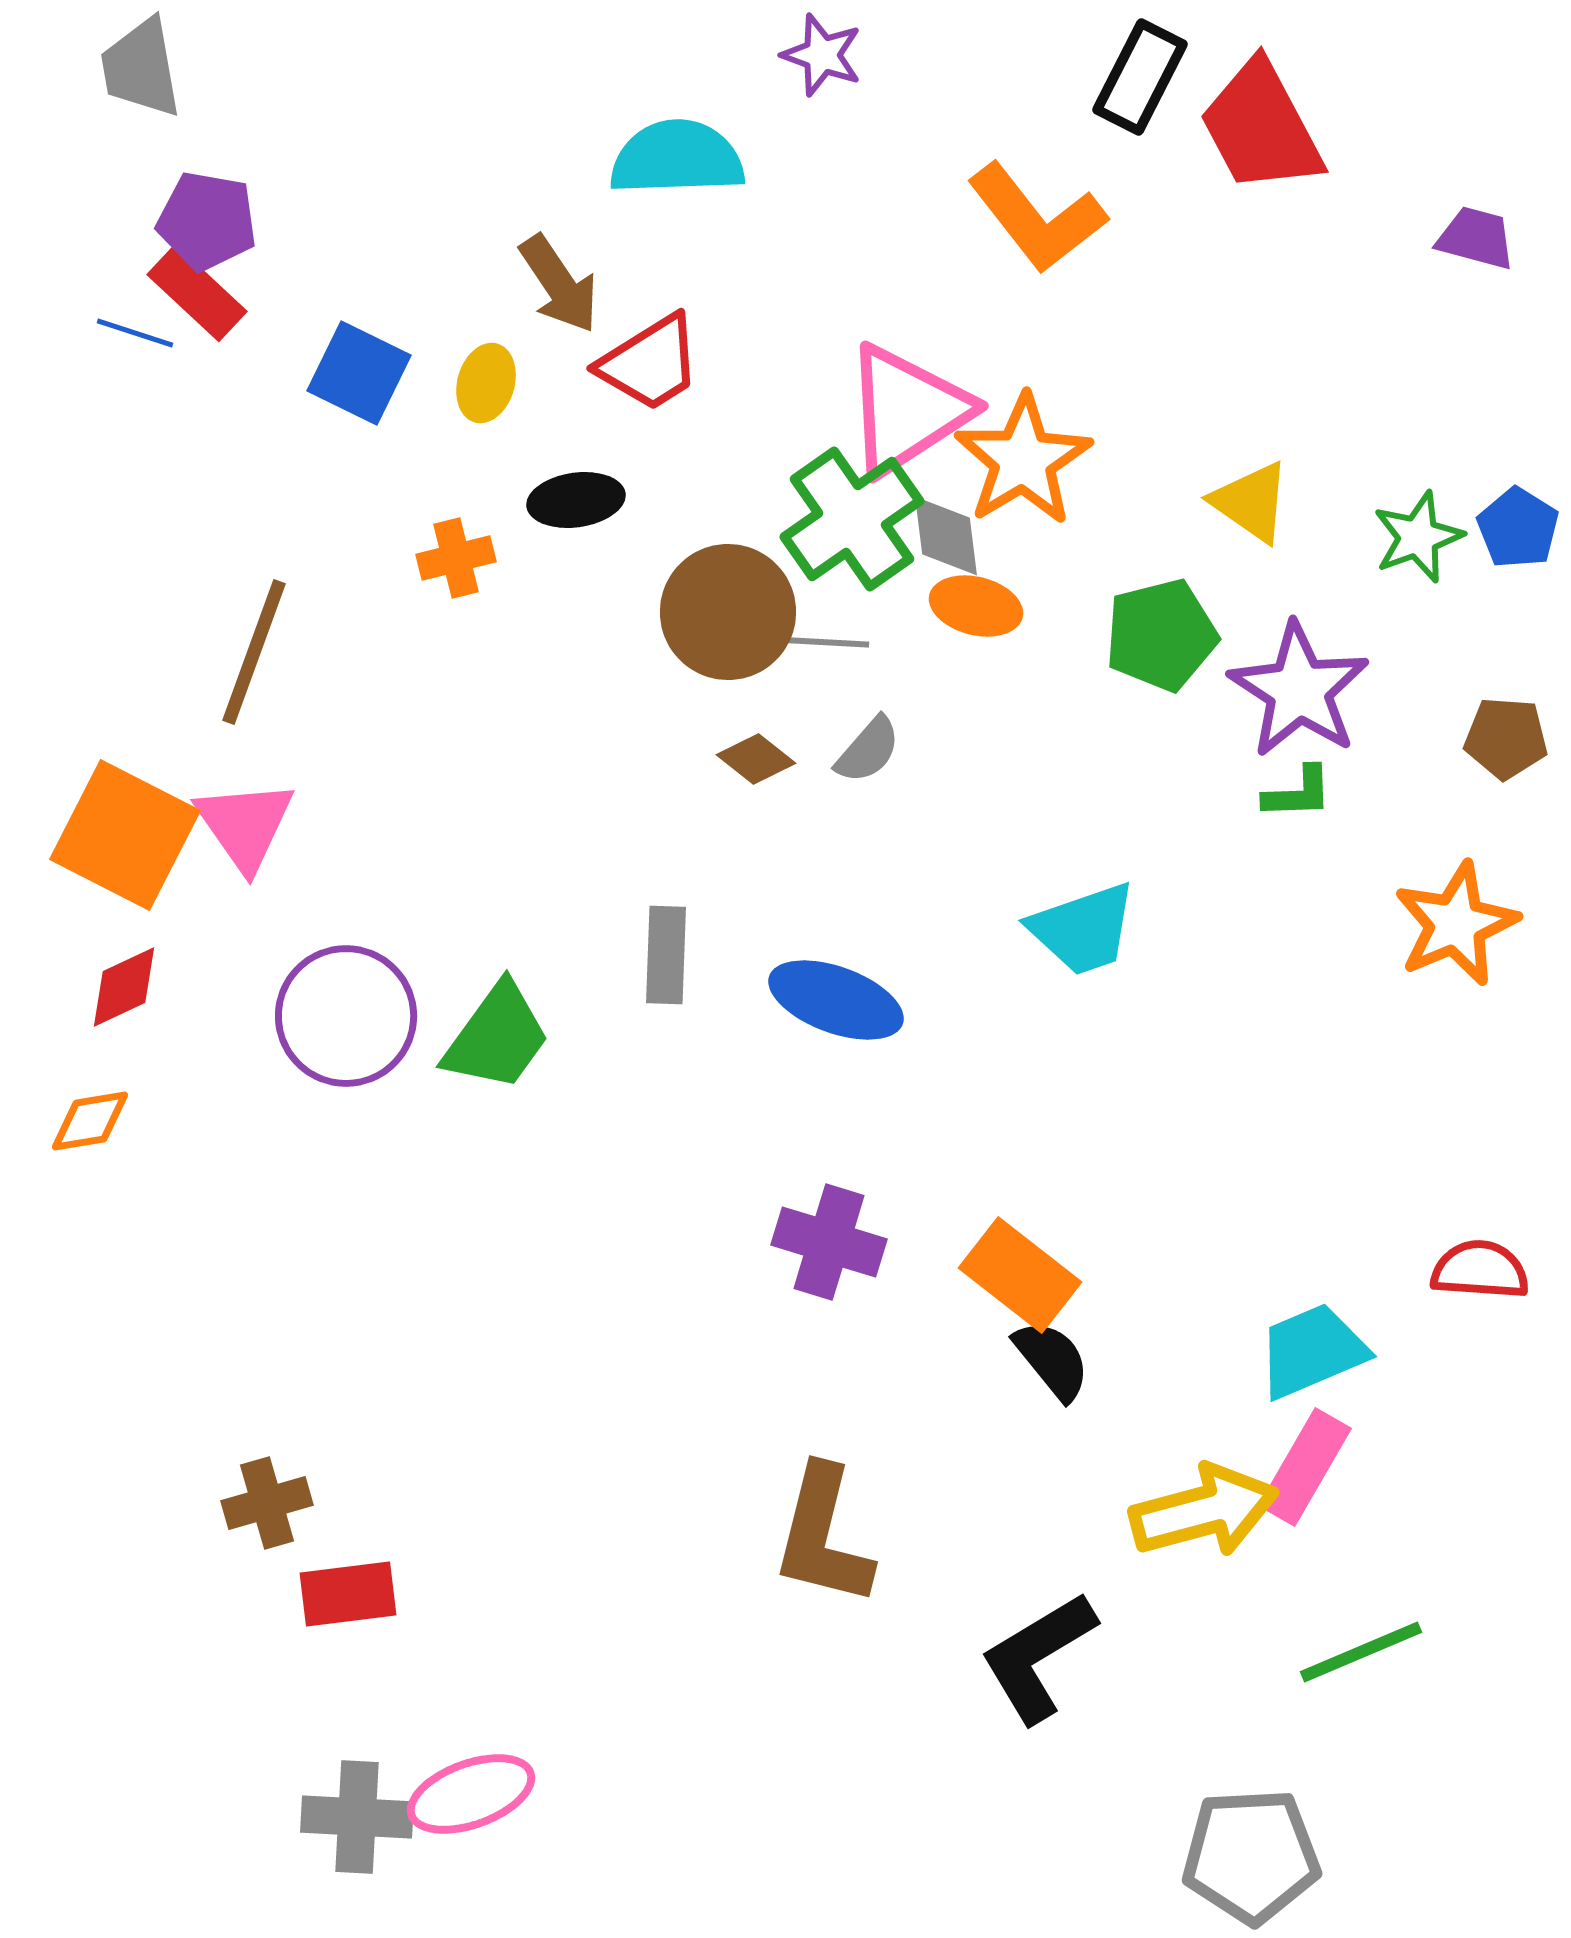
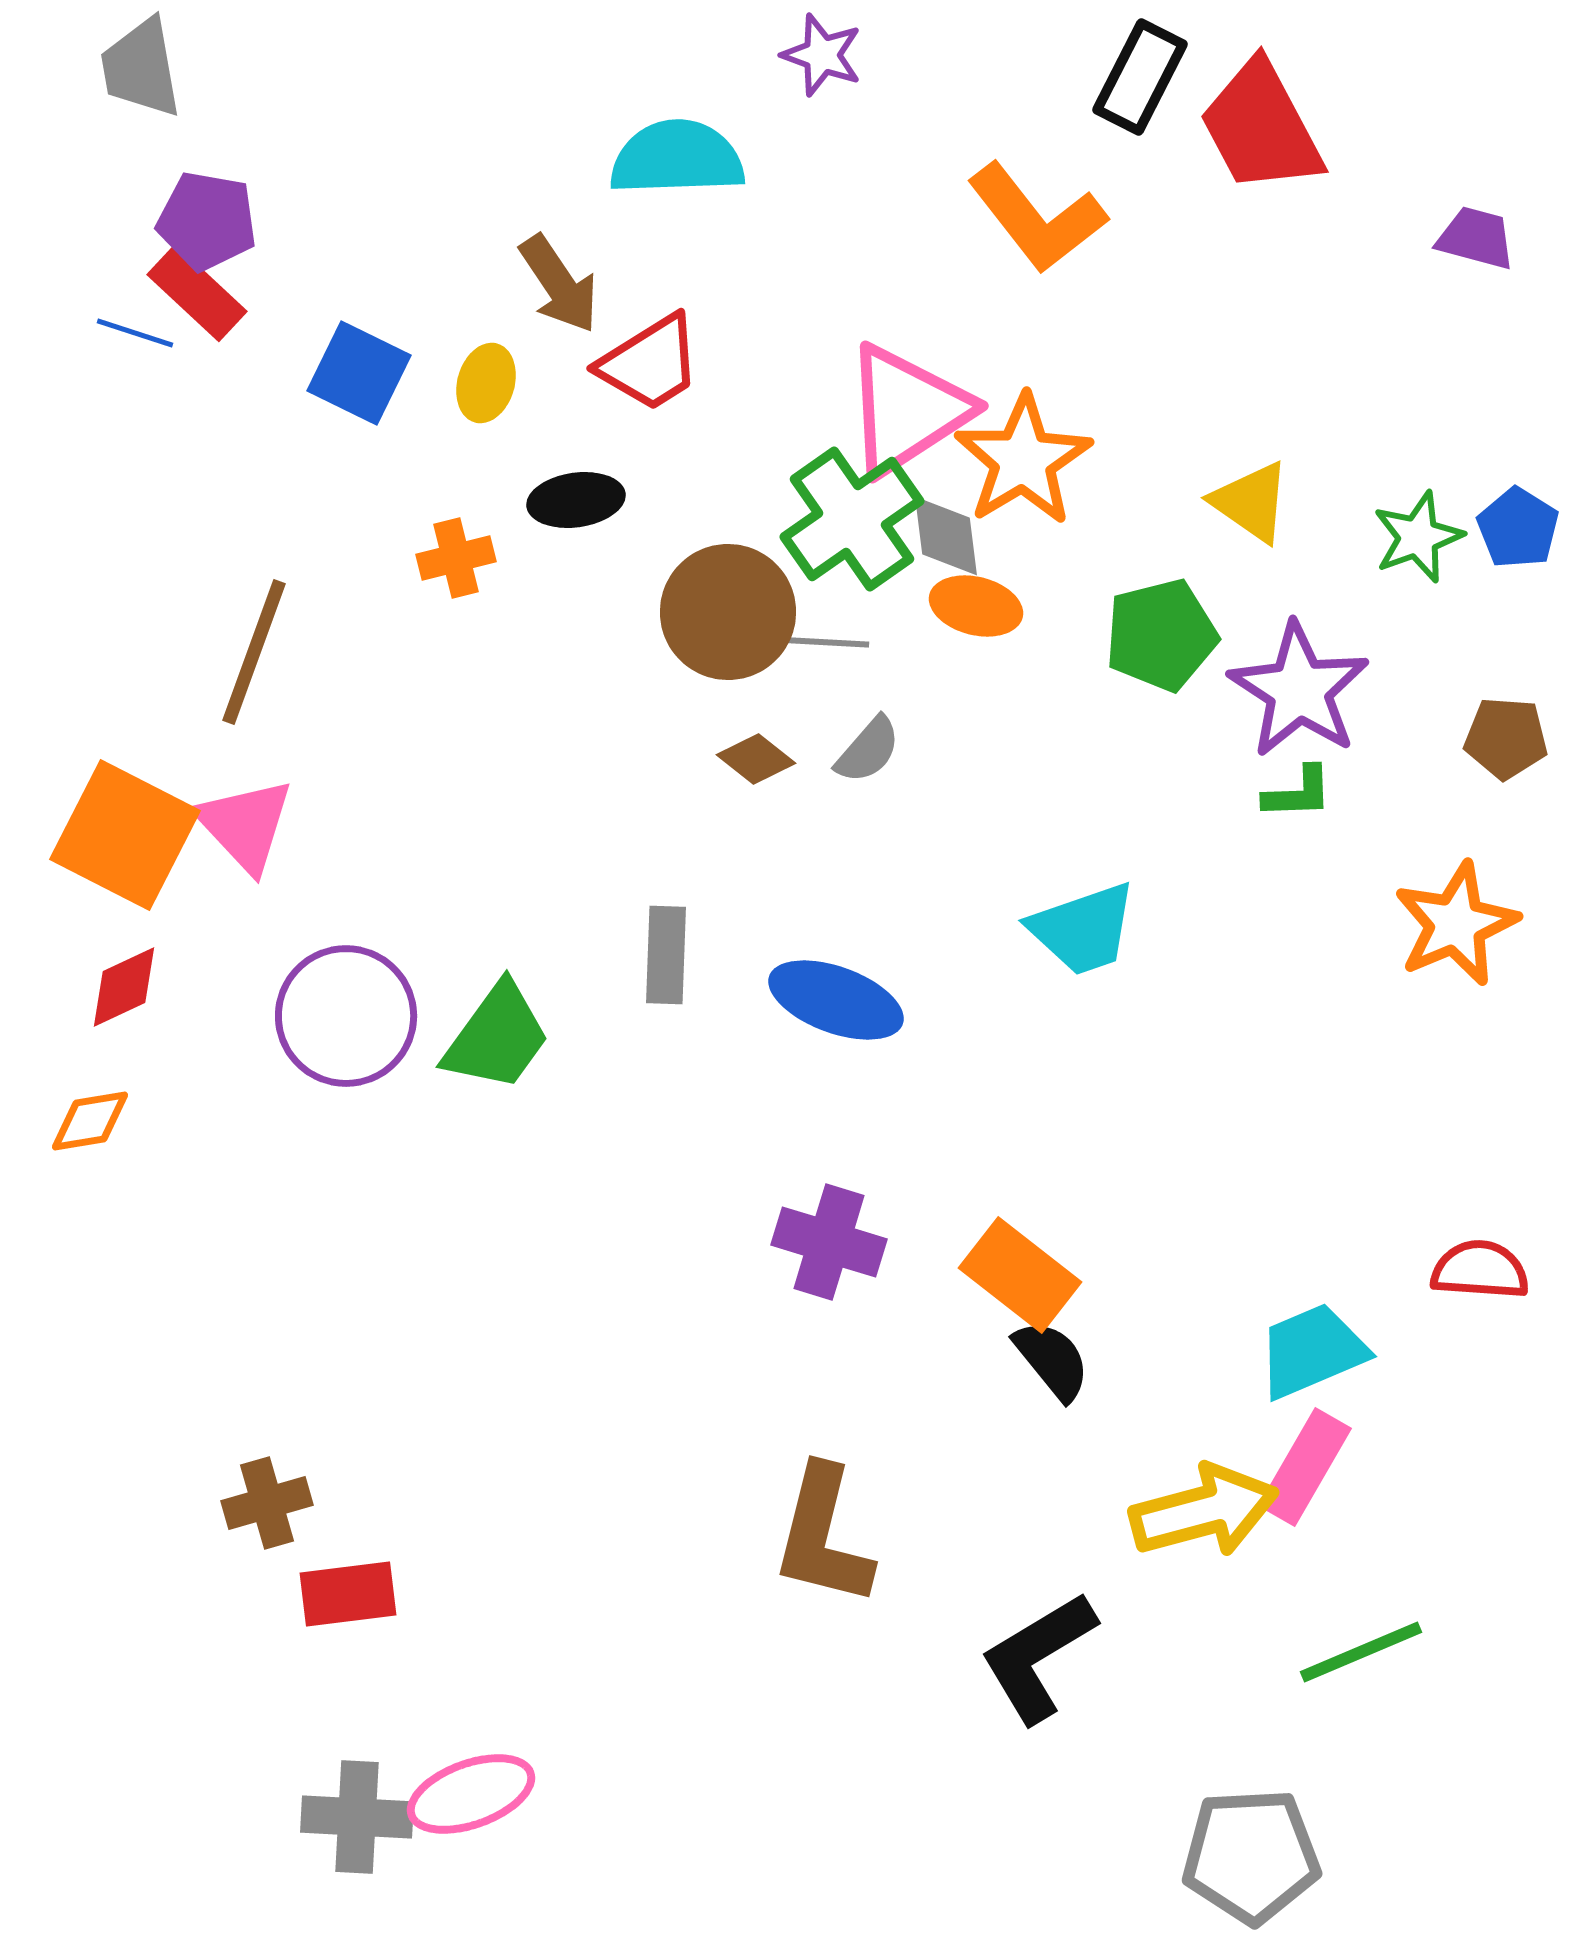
pink triangle at (245, 825): rotated 8 degrees counterclockwise
